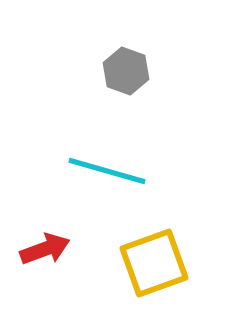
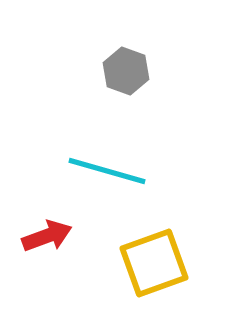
red arrow: moved 2 px right, 13 px up
